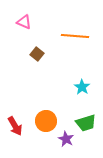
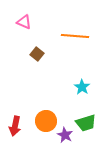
red arrow: rotated 42 degrees clockwise
purple star: moved 1 px left, 4 px up
